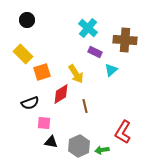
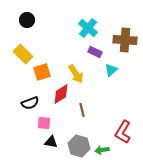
brown line: moved 3 px left, 4 px down
gray hexagon: rotated 20 degrees counterclockwise
